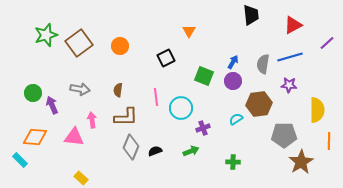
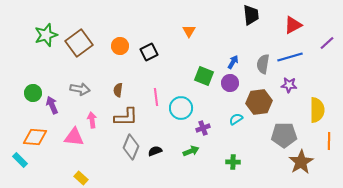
black square: moved 17 px left, 6 px up
purple circle: moved 3 px left, 2 px down
brown hexagon: moved 2 px up
